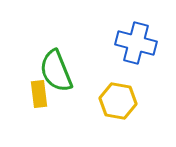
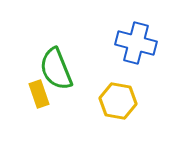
green semicircle: moved 2 px up
yellow rectangle: rotated 12 degrees counterclockwise
